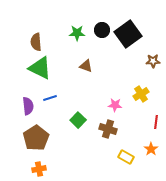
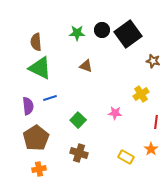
brown star: rotated 16 degrees clockwise
pink star: moved 8 px down
brown cross: moved 29 px left, 24 px down
